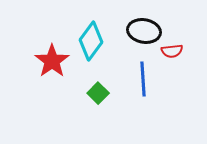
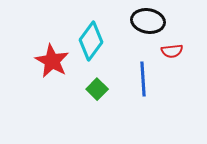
black ellipse: moved 4 px right, 10 px up
red star: rotated 8 degrees counterclockwise
green square: moved 1 px left, 4 px up
